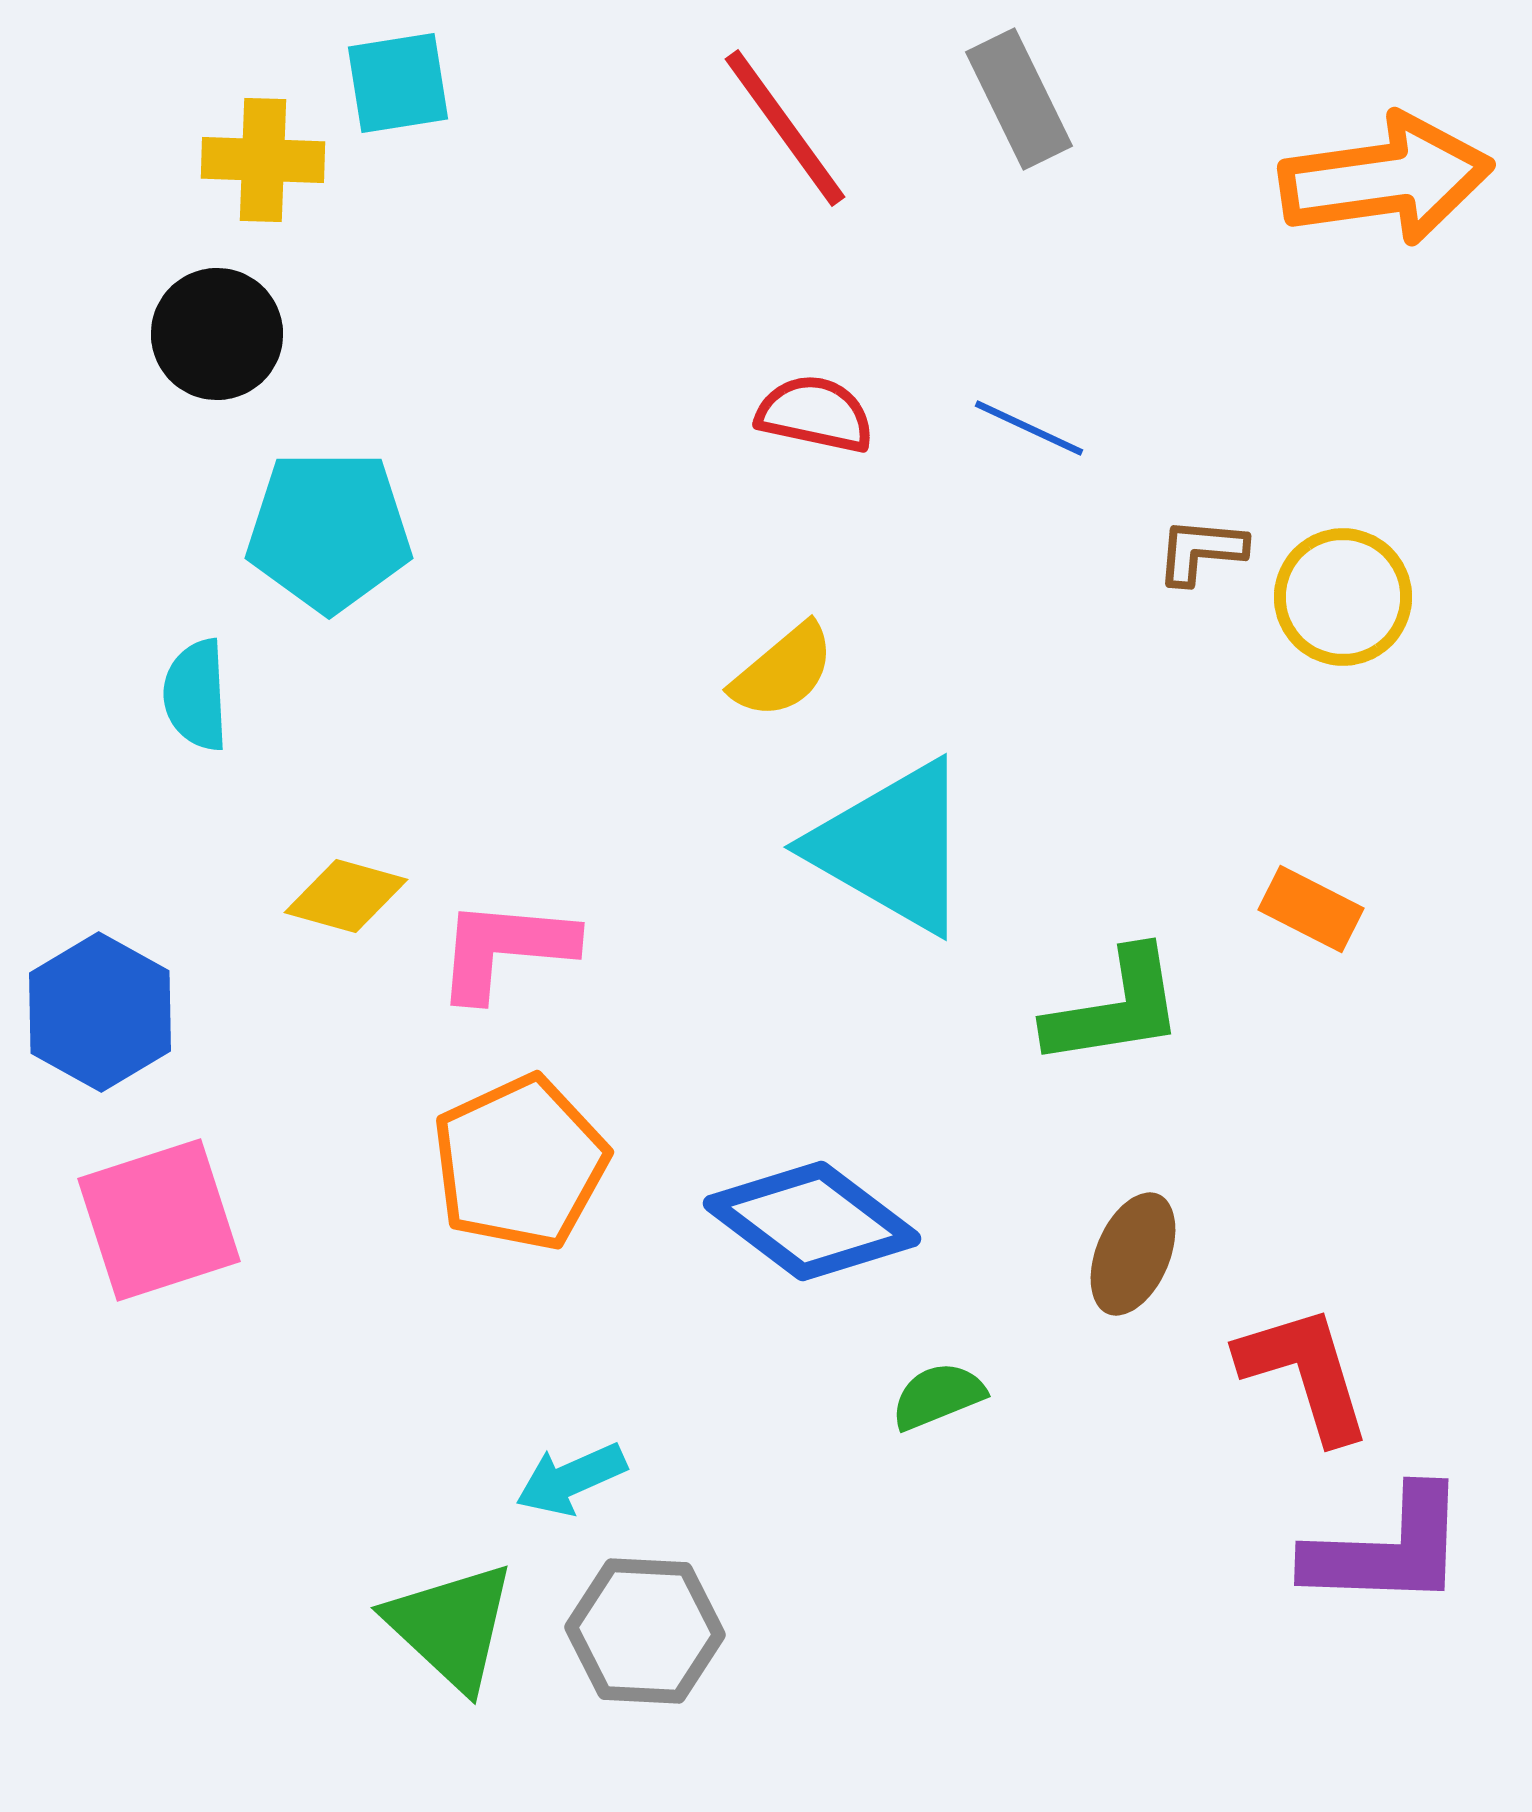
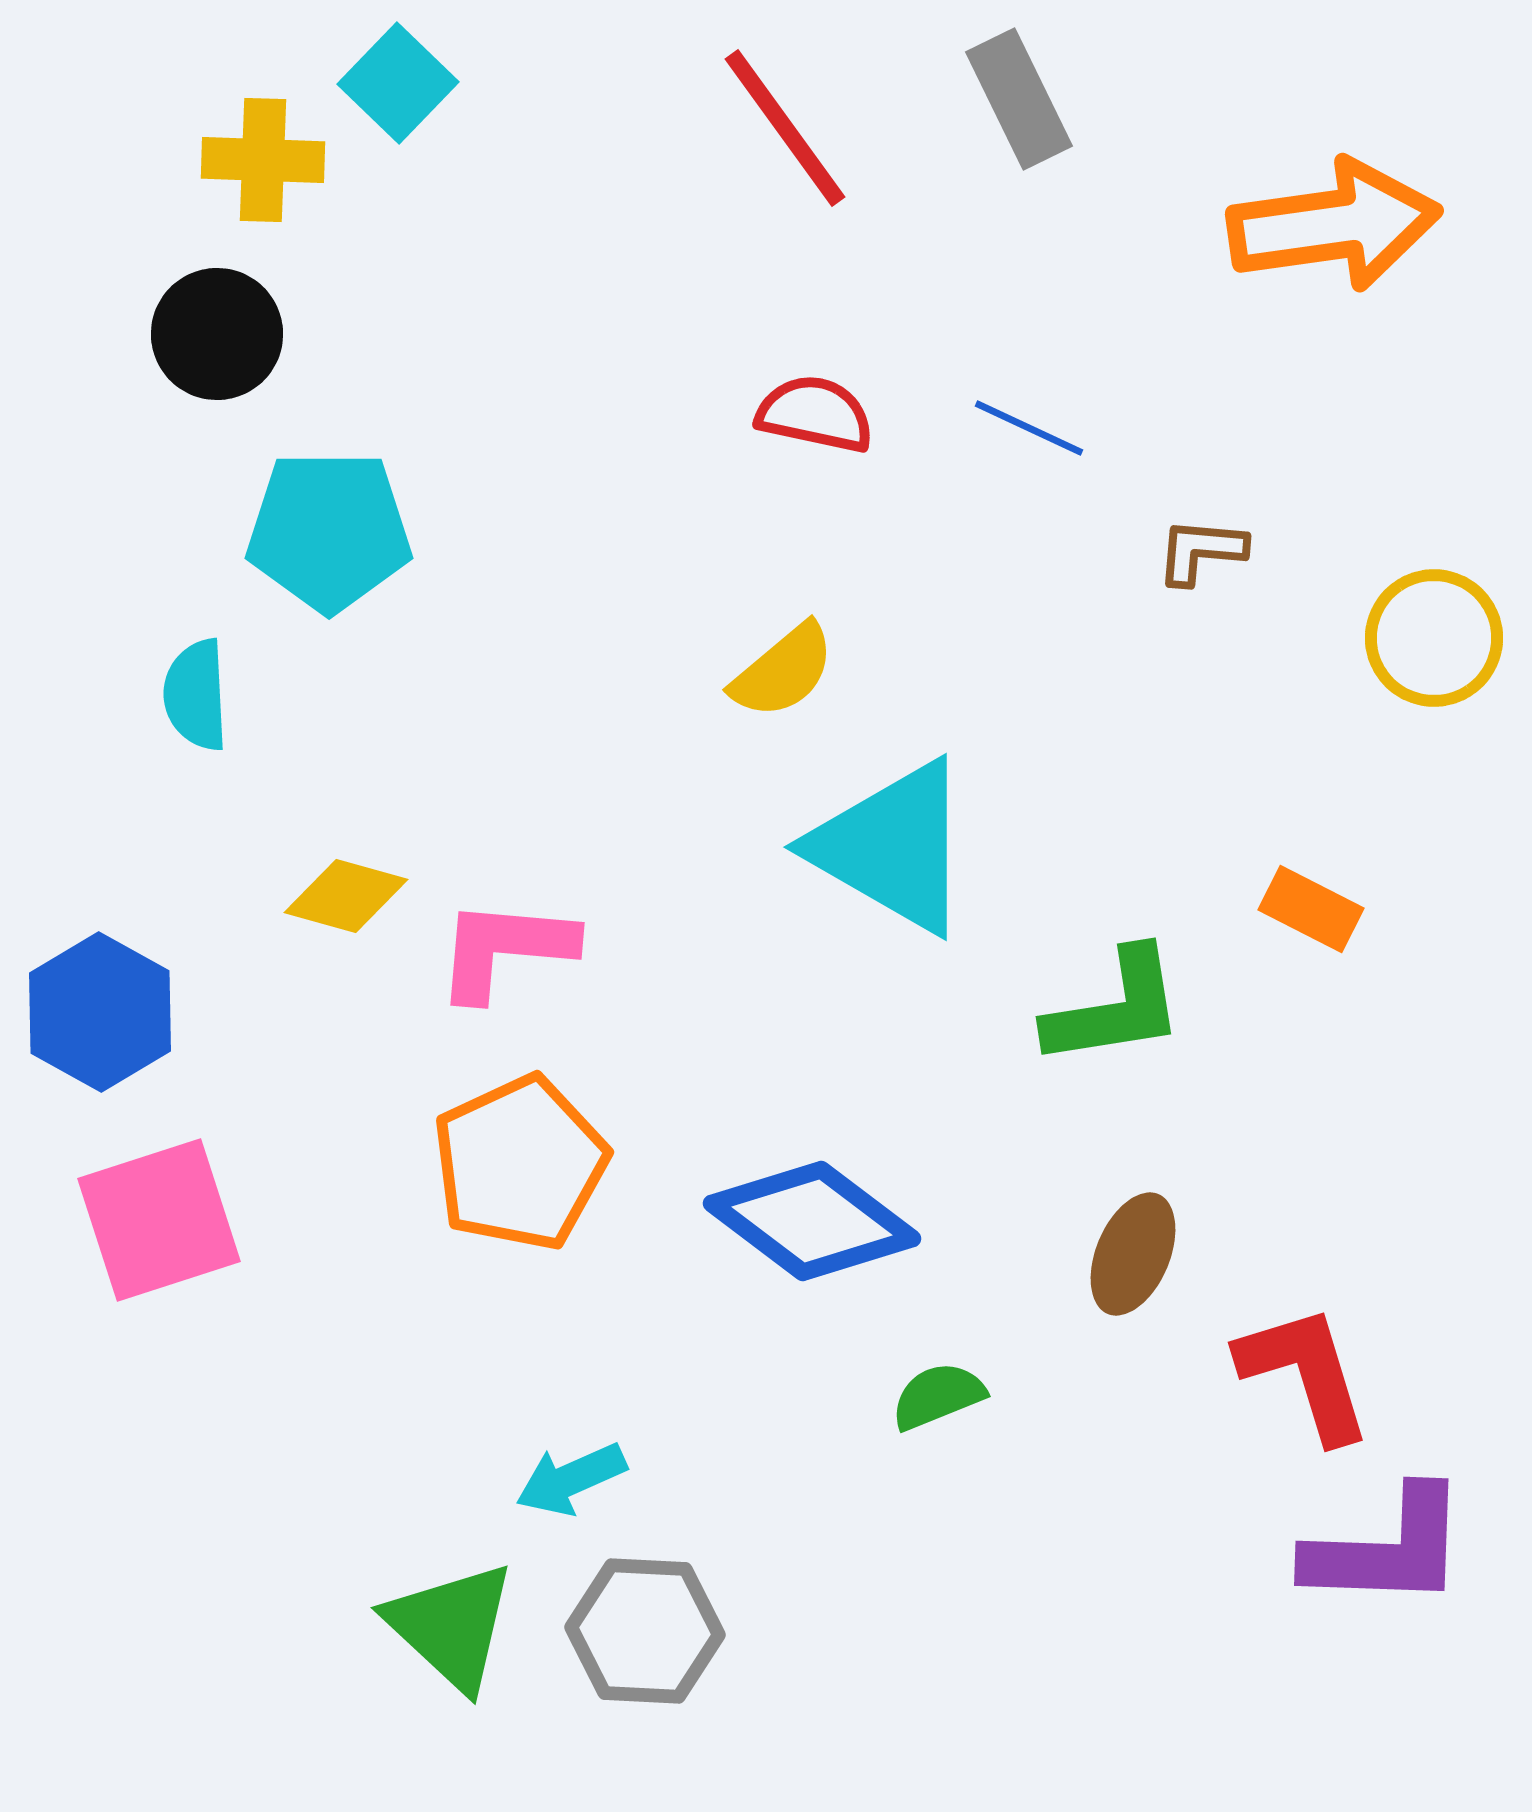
cyan square: rotated 37 degrees counterclockwise
orange arrow: moved 52 px left, 46 px down
yellow circle: moved 91 px right, 41 px down
